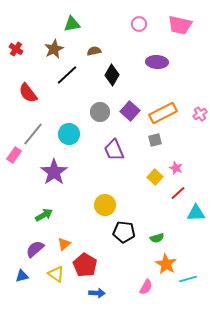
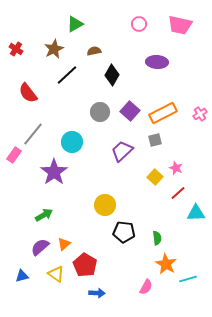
green triangle: moved 3 px right; rotated 18 degrees counterclockwise
cyan circle: moved 3 px right, 8 px down
purple trapezoid: moved 8 px right, 1 px down; rotated 70 degrees clockwise
green semicircle: rotated 80 degrees counterclockwise
purple semicircle: moved 5 px right, 2 px up
